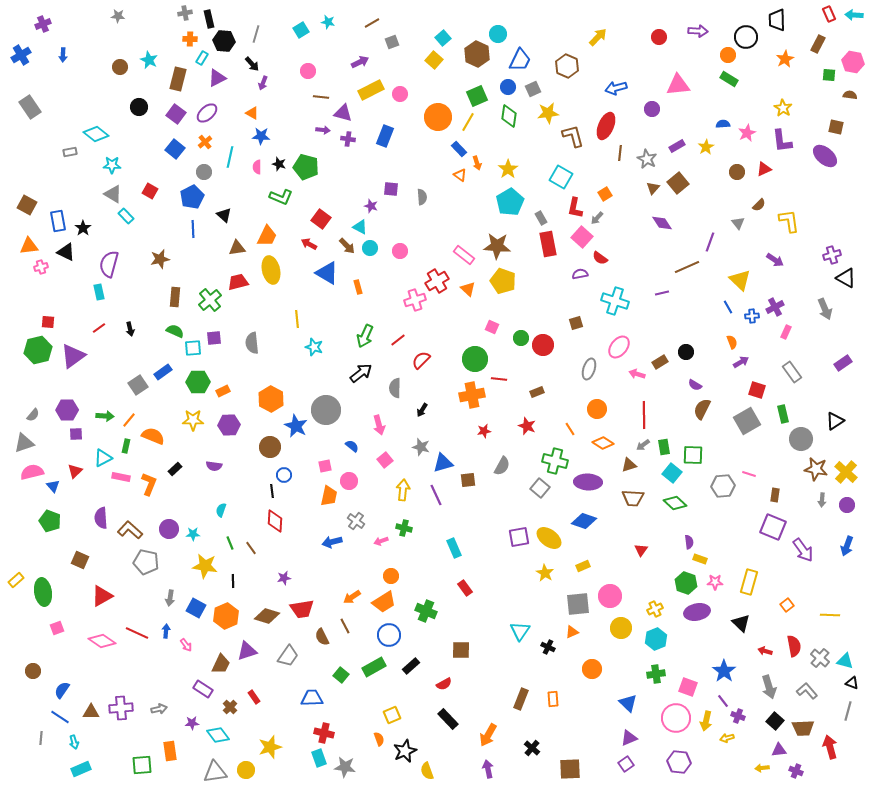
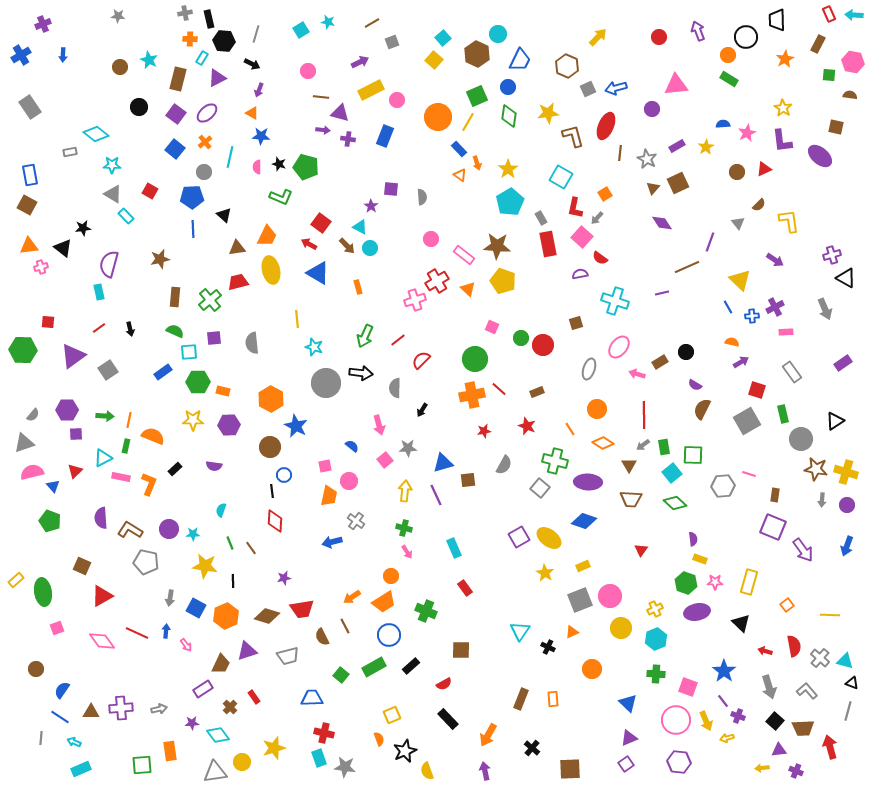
purple arrow at (698, 31): rotated 114 degrees counterclockwise
black arrow at (252, 64): rotated 21 degrees counterclockwise
purple arrow at (263, 83): moved 4 px left, 7 px down
pink triangle at (678, 85): moved 2 px left
gray square at (533, 89): moved 55 px right
pink circle at (400, 94): moved 3 px left, 6 px down
purple triangle at (343, 113): moved 3 px left
purple ellipse at (825, 156): moved 5 px left
brown square at (678, 183): rotated 15 degrees clockwise
blue pentagon at (192, 197): rotated 25 degrees clockwise
purple star at (371, 206): rotated 16 degrees clockwise
red square at (321, 219): moved 4 px down
blue rectangle at (58, 221): moved 28 px left, 46 px up
black star at (83, 228): rotated 28 degrees clockwise
pink circle at (400, 251): moved 31 px right, 12 px up
black triangle at (66, 252): moved 3 px left, 4 px up; rotated 12 degrees clockwise
blue triangle at (327, 273): moved 9 px left
pink rectangle at (786, 332): rotated 64 degrees clockwise
orange semicircle at (732, 342): rotated 56 degrees counterclockwise
cyan square at (193, 348): moved 4 px left, 4 px down
green hexagon at (38, 350): moved 15 px left; rotated 16 degrees clockwise
black arrow at (361, 373): rotated 45 degrees clockwise
red line at (499, 379): moved 10 px down; rotated 35 degrees clockwise
gray square at (138, 385): moved 30 px left, 15 px up
orange rectangle at (223, 391): rotated 40 degrees clockwise
gray circle at (326, 410): moved 27 px up
orange line at (129, 420): rotated 28 degrees counterclockwise
gray star at (421, 447): moved 13 px left, 1 px down; rotated 18 degrees counterclockwise
brown triangle at (629, 465): rotated 42 degrees counterclockwise
gray semicircle at (502, 466): moved 2 px right, 1 px up
yellow cross at (846, 472): rotated 25 degrees counterclockwise
cyan square at (672, 473): rotated 12 degrees clockwise
yellow arrow at (403, 490): moved 2 px right, 1 px down
brown trapezoid at (633, 498): moved 2 px left, 1 px down
brown L-shape at (130, 530): rotated 10 degrees counterclockwise
purple square at (519, 537): rotated 20 degrees counterclockwise
pink arrow at (381, 541): moved 26 px right, 11 px down; rotated 104 degrees counterclockwise
purple semicircle at (689, 542): moved 4 px right, 3 px up
brown square at (80, 560): moved 2 px right, 6 px down
gray square at (578, 604): moved 2 px right, 4 px up; rotated 15 degrees counterclockwise
pink diamond at (102, 641): rotated 20 degrees clockwise
gray trapezoid at (288, 656): rotated 40 degrees clockwise
brown circle at (33, 671): moved 3 px right, 2 px up
green cross at (656, 674): rotated 12 degrees clockwise
purple rectangle at (203, 689): rotated 66 degrees counterclockwise
pink circle at (676, 718): moved 2 px down
yellow arrow at (706, 721): rotated 36 degrees counterclockwise
cyan arrow at (74, 742): rotated 128 degrees clockwise
yellow star at (270, 747): moved 4 px right, 1 px down
purple arrow at (488, 769): moved 3 px left, 2 px down
yellow circle at (246, 770): moved 4 px left, 8 px up
